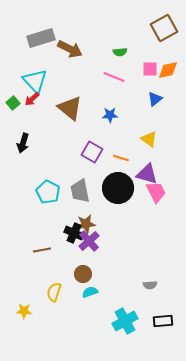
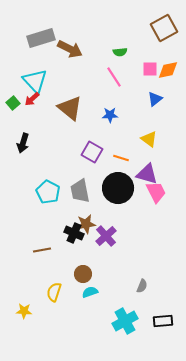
pink line: rotated 35 degrees clockwise
purple cross: moved 17 px right, 5 px up
gray semicircle: moved 8 px left, 1 px down; rotated 64 degrees counterclockwise
